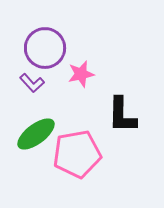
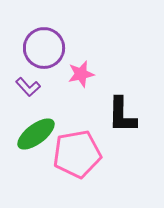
purple circle: moved 1 px left
purple L-shape: moved 4 px left, 4 px down
